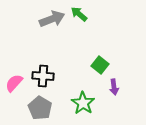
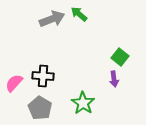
green square: moved 20 px right, 8 px up
purple arrow: moved 8 px up
